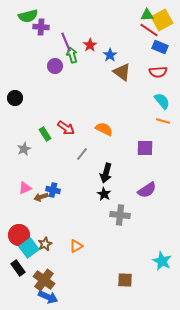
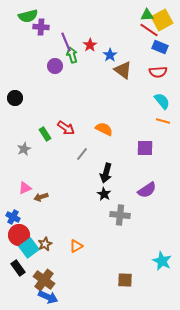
brown triangle: moved 1 px right, 2 px up
blue cross: moved 40 px left, 27 px down; rotated 16 degrees clockwise
